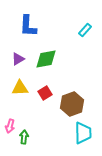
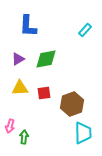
red square: moved 1 px left; rotated 24 degrees clockwise
